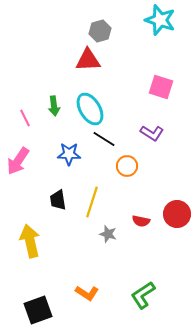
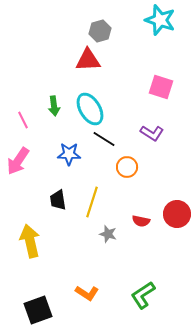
pink line: moved 2 px left, 2 px down
orange circle: moved 1 px down
